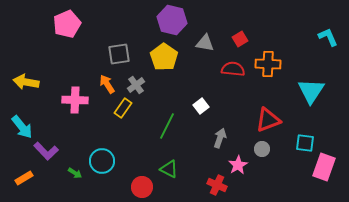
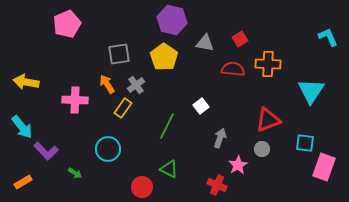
cyan circle: moved 6 px right, 12 px up
orange rectangle: moved 1 px left, 4 px down
